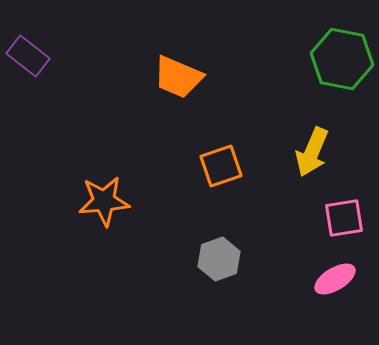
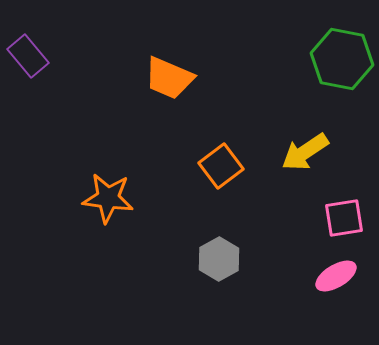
purple rectangle: rotated 12 degrees clockwise
orange trapezoid: moved 9 px left, 1 px down
yellow arrow: moved 7 px left; rotated 33 degrees clockwise
orange square: rotated 18 degrees counterclockwise
orange star: moved 4 px right, 3 px up; rotated 12 degrees clockwise
gray hexagon: rotated 9 degrees counterclockwise
pink ellipse: moved 1 px right, 3 px up
